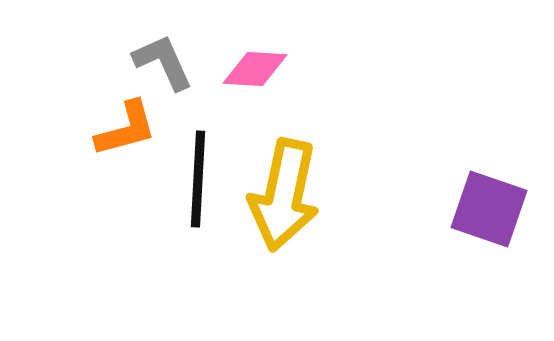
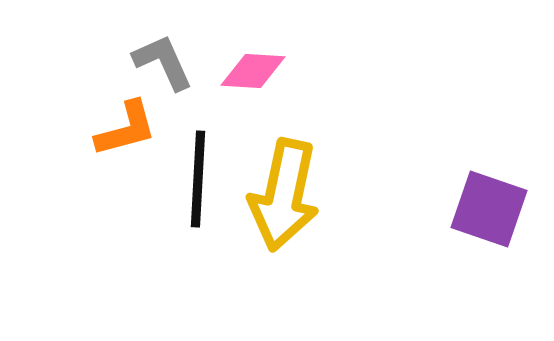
pink diamond: moved 2 px left, 2 px down
